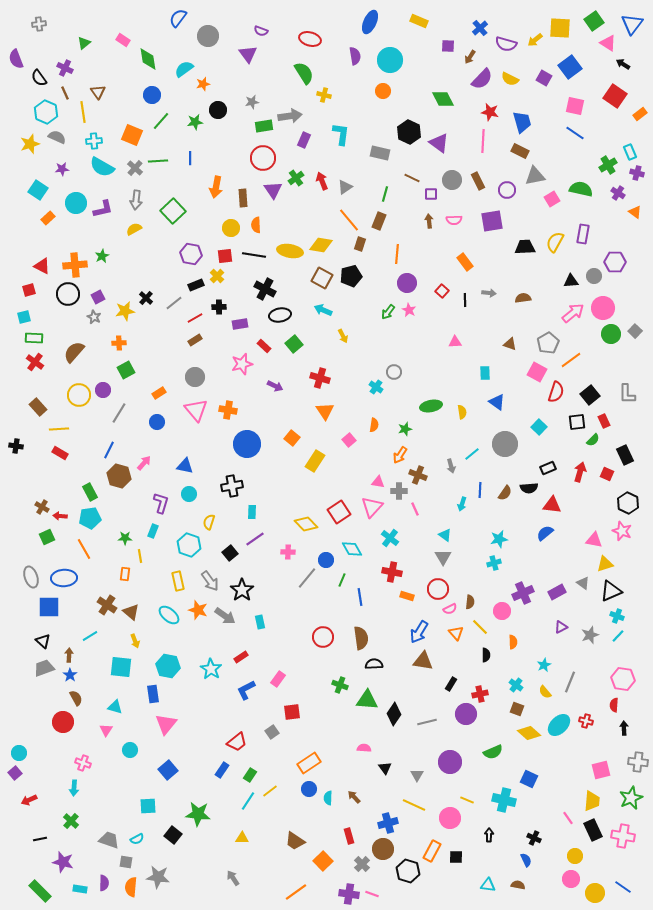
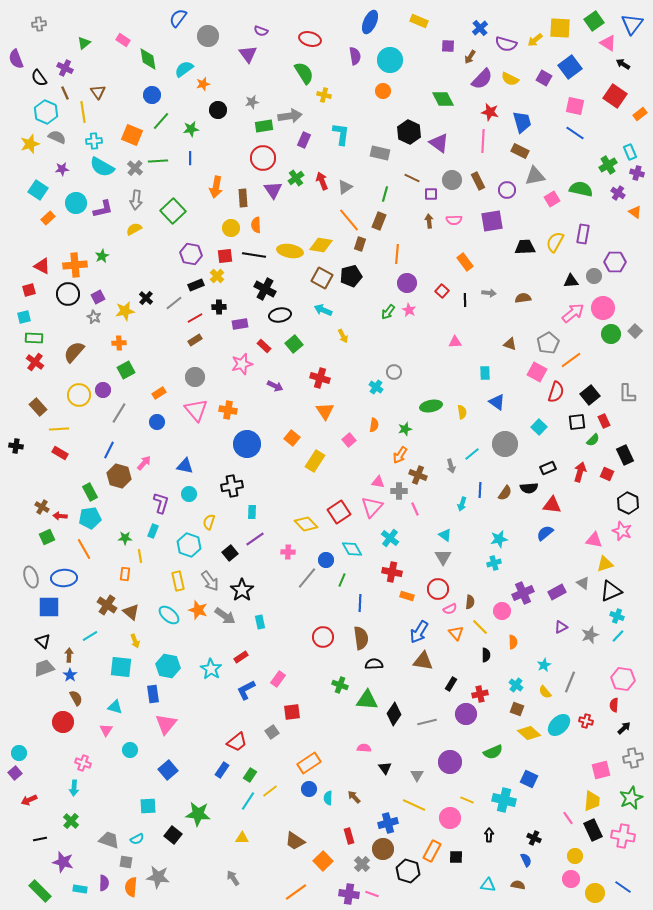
green star at (195, 122): moved 4 px left, 7 px down
blue line at (360, 597): moved 6 px down; rotated 12 degrees clockwise
black arrow at (624, 728): rotated 48 degrees clockwise
gray cross at (638, 762): moved 5 px left, 4 px up; rotated 18 degrees counterclockwise
